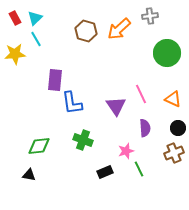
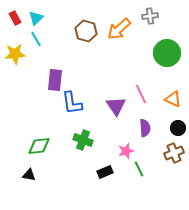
cyan triangle: moved 1 px right
